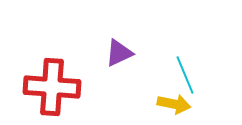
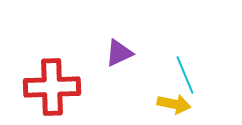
red cross: rotated 6 degrees counterclockwise
